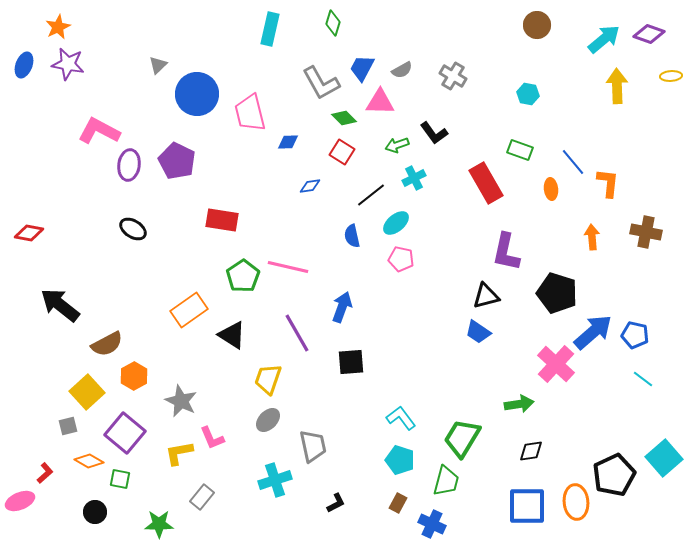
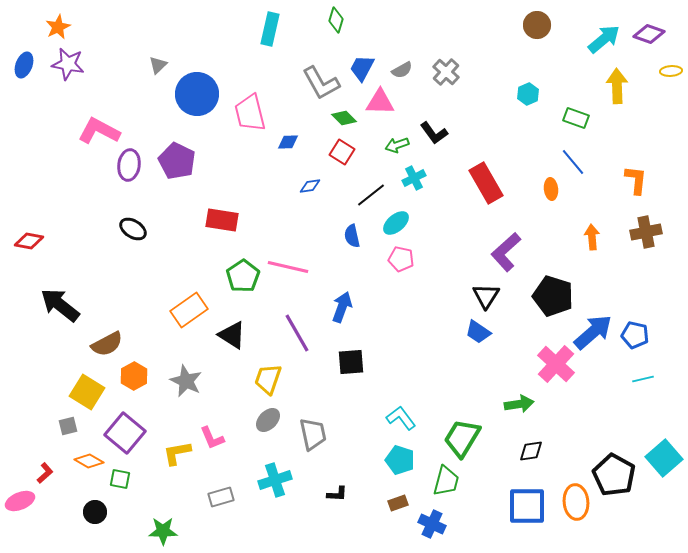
green diamond at (333, 23): moved 3 px right, 3 px up
gray cross at (453, 76): moved 7 px left, 4 px up; rotated 12 degrees clockwise
yellow ellipse at (671, 76): moved 5 px up
cyan hexagon at (528, 94): rotated 25 degrees clockwise
green rectangle at (520, 150): moved 56 px right, 32 px up
orange L-shape at (608, 183): moved 28 px right, 3 px up
brown cross at (646, 232): rotated 24 degrees counterclockwise
red diamond at (29, 233): moved 8 px down
purple L-shape at (506, 252): rotated 36 degrees clockwise
black pentagon at (557, 293): moved 4 px left, 3 px down
black triangle at (486, 296): rotated 44 degrees counterclockwise
cyan line at (643, 379): rotated 50 degrees counterclockwise
yellow square at (87, 392): rotated 16 degrees counterclockwise
gray star at (181, 401): moved 5 px right, 20 px up
gray trapezoid at (313, 446): moved 12 px up
yellow L-shape at (179, 453): moved 2 px left
black pentagon at (614, 475): rotated 18 degrees counterclockwise
gray rectangle at (202, 497): moved 19 px right; rotated 35 degrees clockwise
black L-shape at (336, 503): moved 1 px right, 9 px up; rotated 30 degrees clockwise
brown rectangle at (398, 503): rotated 42 degrees clockwise
green star at (159, 524): moved 4 px right, 7 px down
